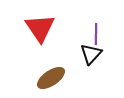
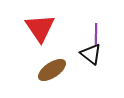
black triangle: rotated 35 degrees counterclockwise
brown ellipse: moved 1 px right, 8 px up
